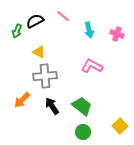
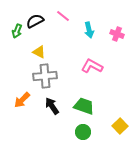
green trapezoid: moved 2 px right; rotated 20 degrees counterclockwise
